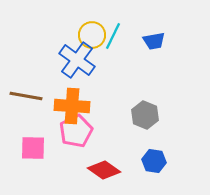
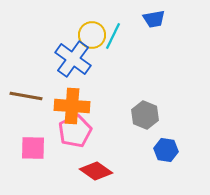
blue trapezoid: moved 22 px up
blue cross: moved 4 px left, 1 px up
pink pentagon: moved 1 px left
blue hexagon: moved 12 px right, 11 px up
red diamond: moved 8 px left, 1 px down
